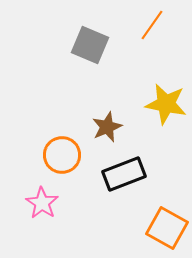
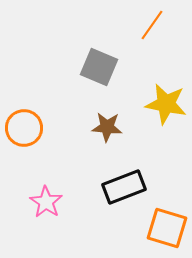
gray square: moved 9 px right, 22 px down
brown star: rotated 28 degrees clockwise
orange circle: moved 38 px left, 27 px up
black rectangle: moved 13 px down
pink star: moved 4 px right, 1 px up
orange square: rotated 12 degrees counterclockwise
